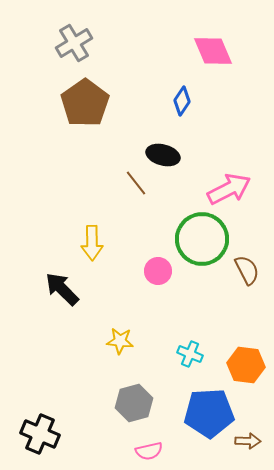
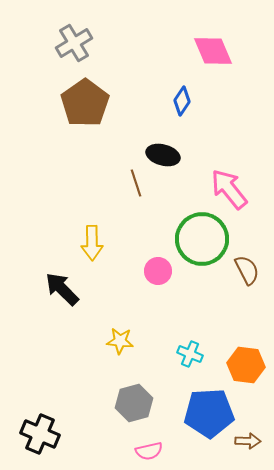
brown line: rotated 20 degrees clockwise
pink arrow: rotated 102 degrees counterclockwise
